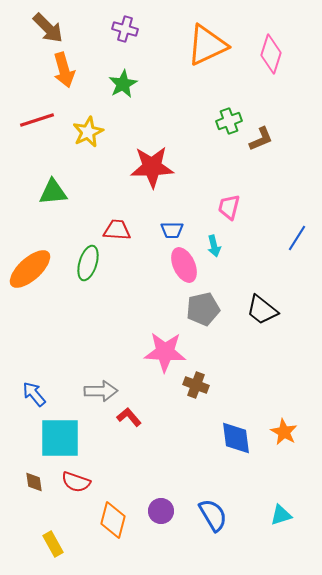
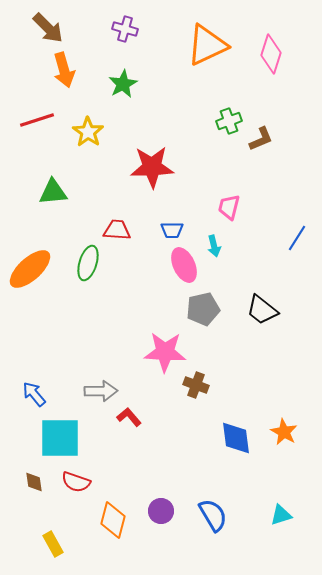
yellow star: rotated 12 degrees counterclockwise
